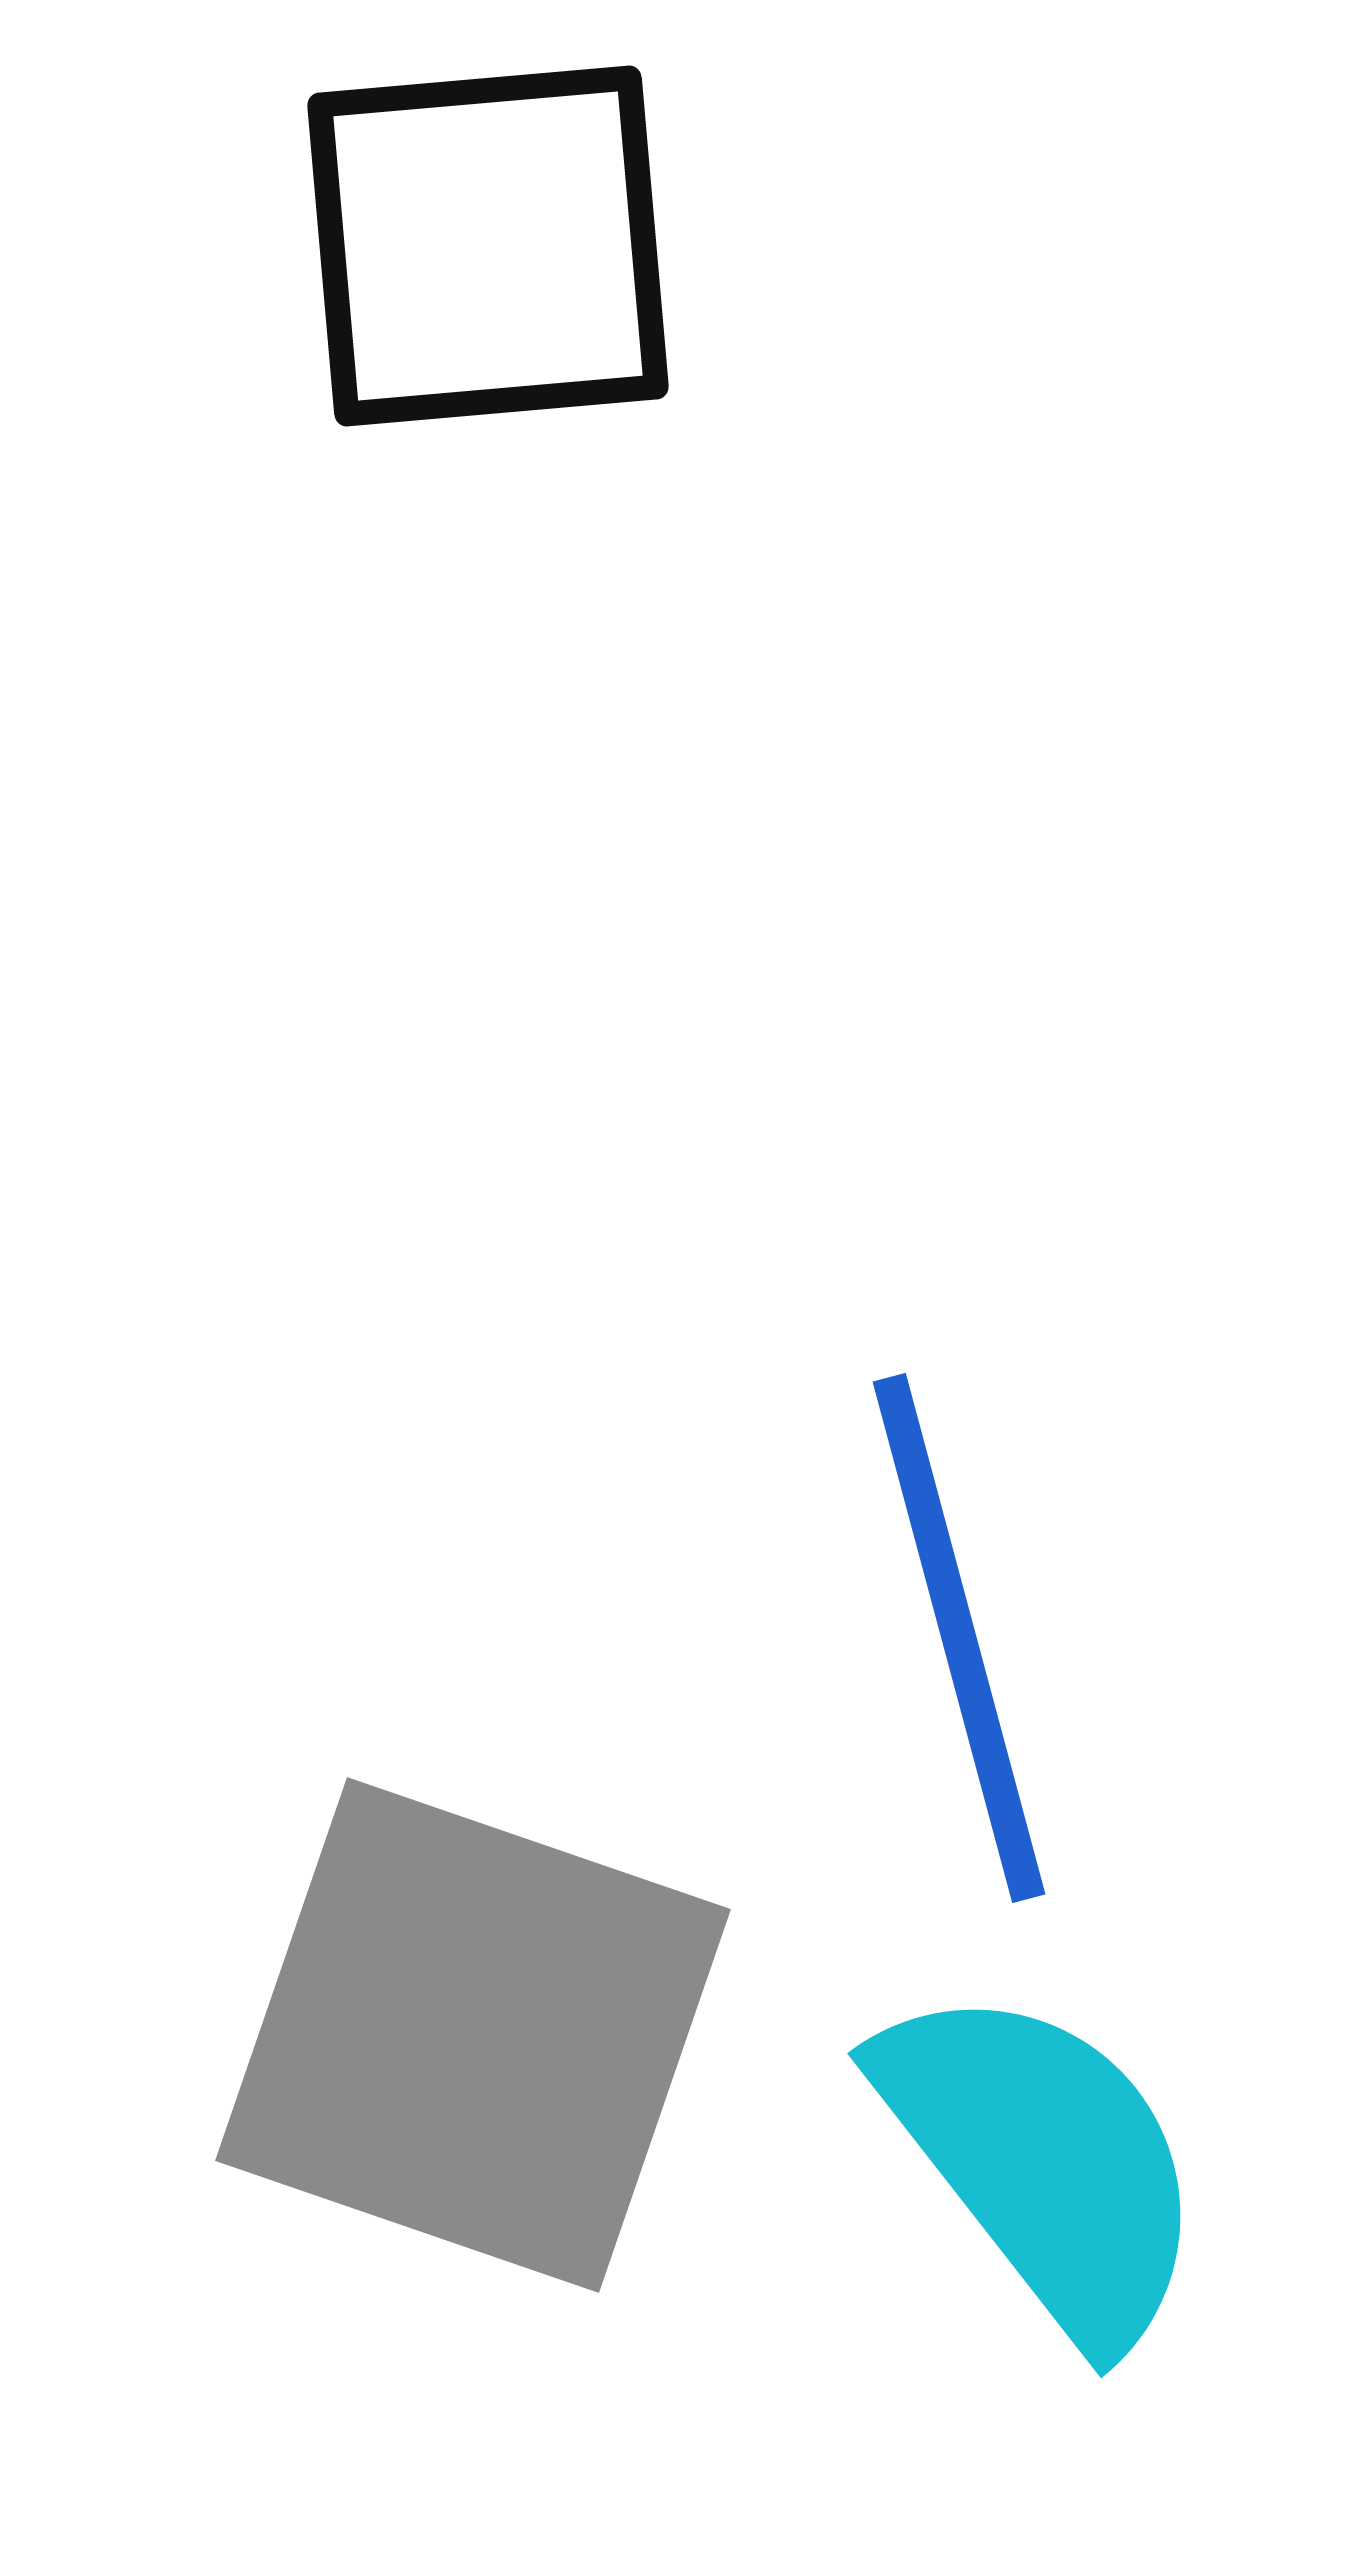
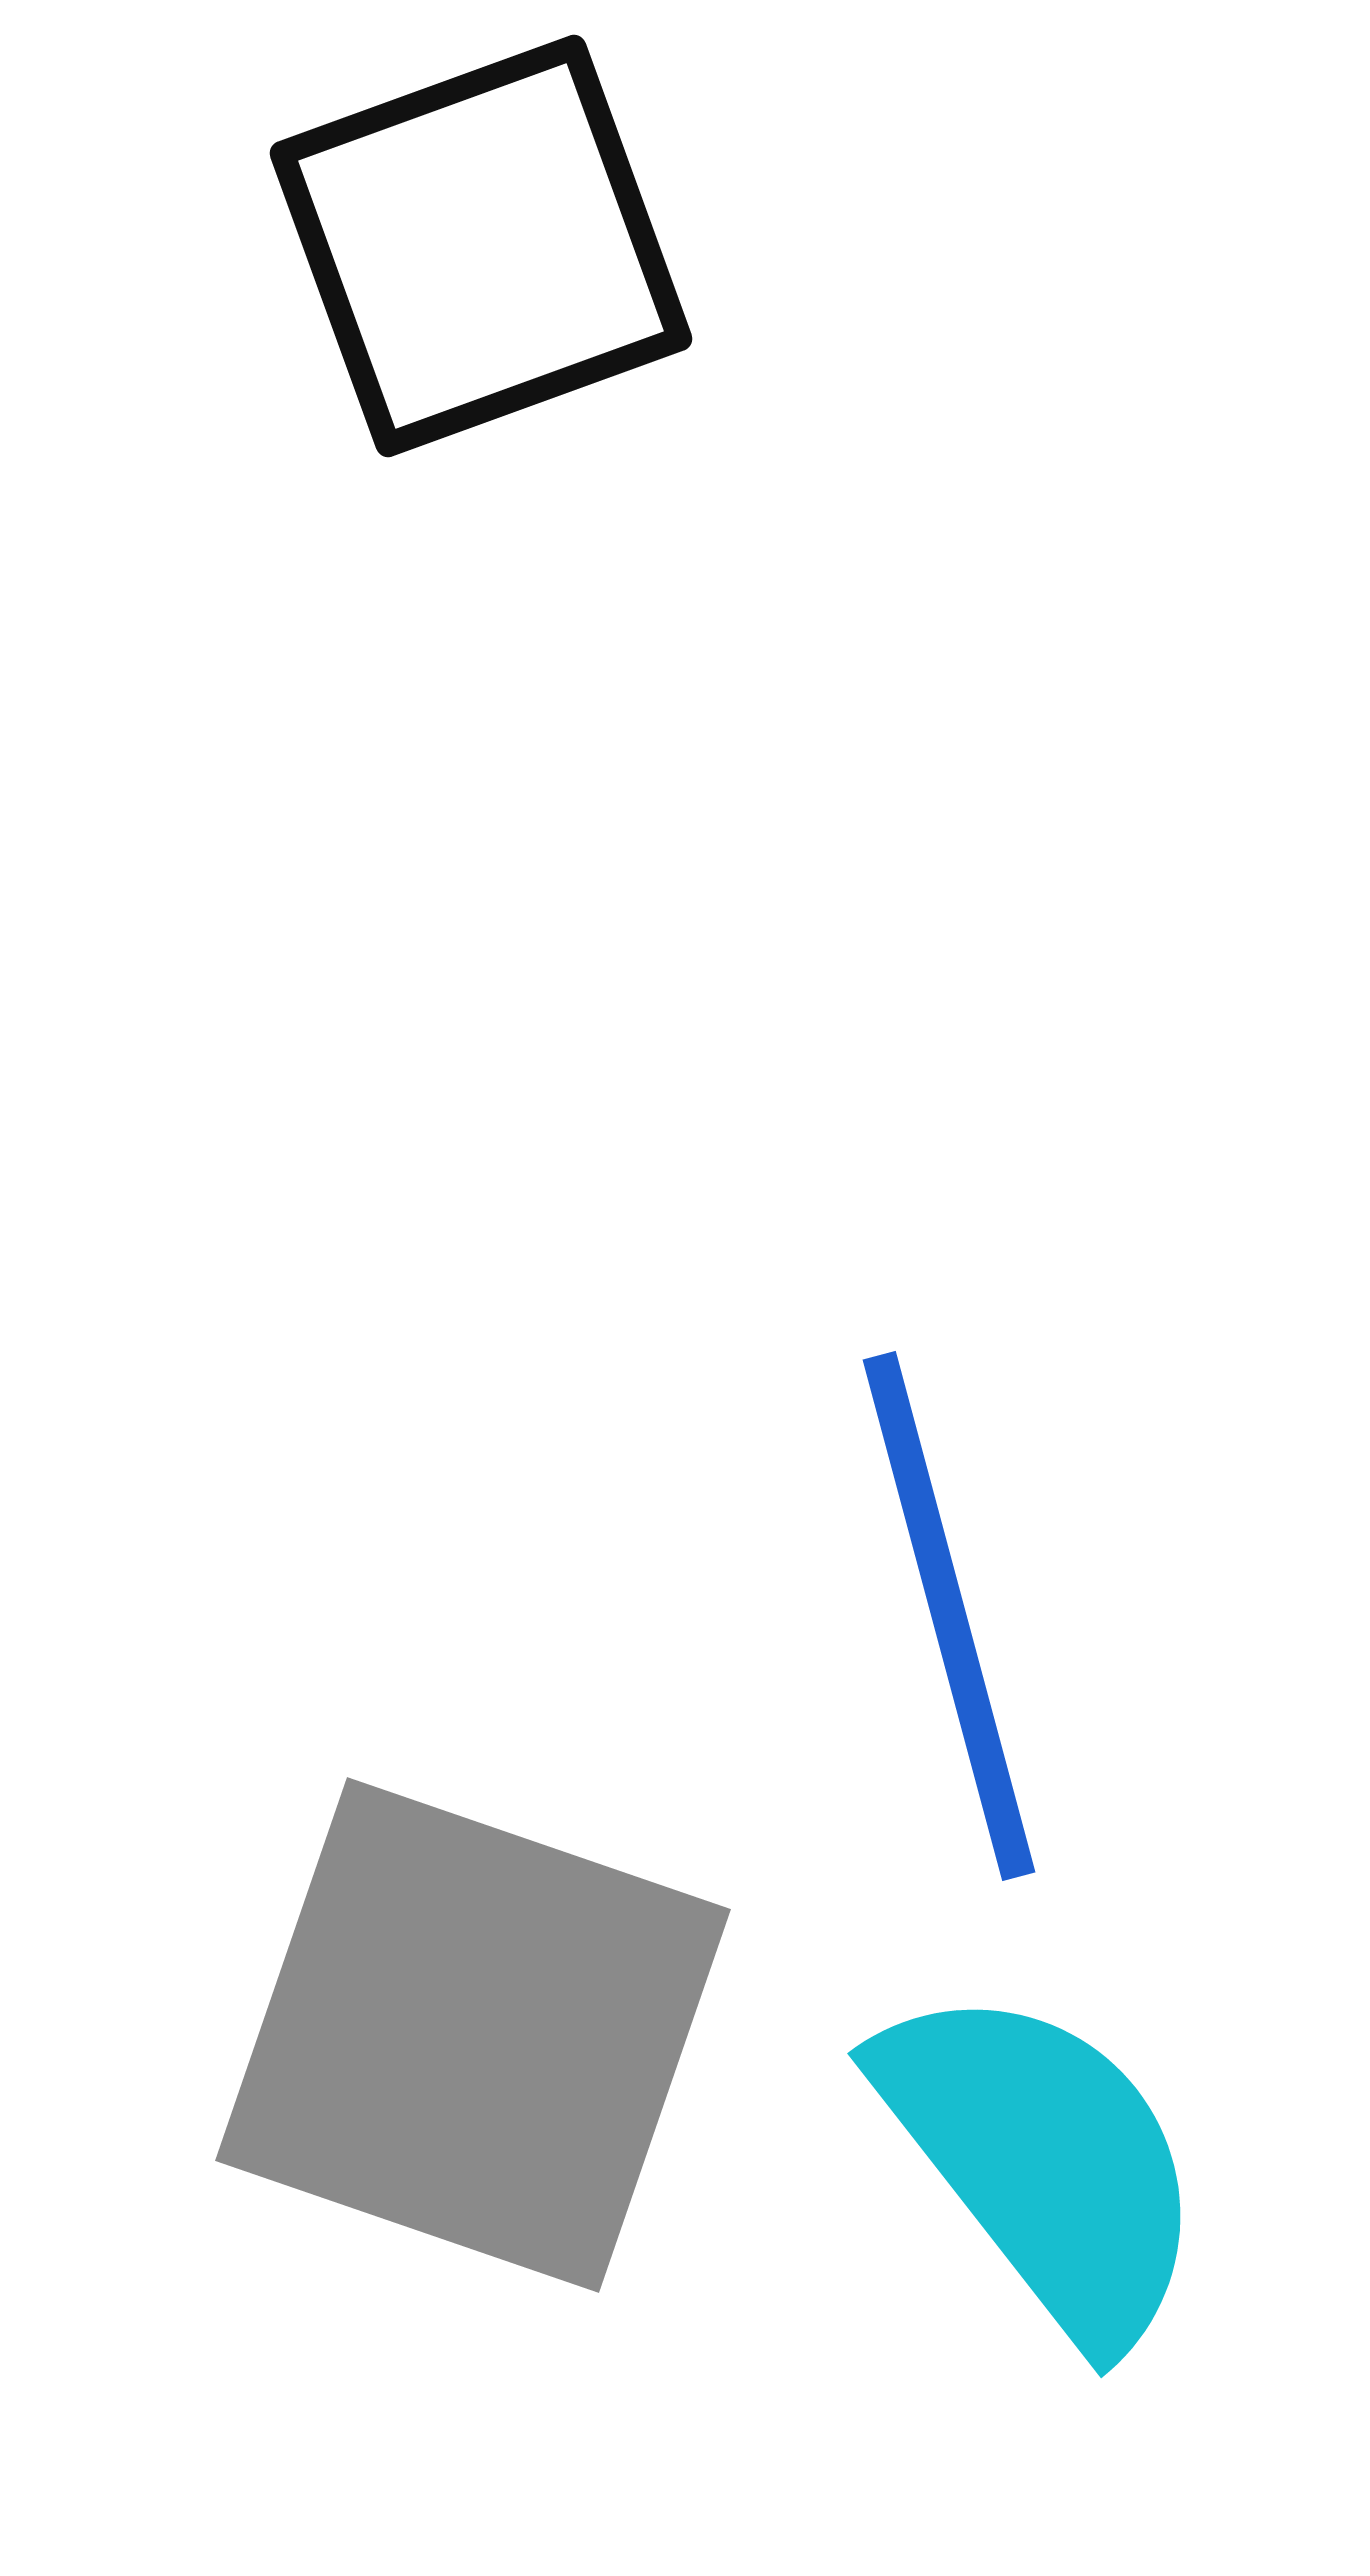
black square: moved 7 px left; rotated 15 degrees counterclockwise
blue line: moved 10 px left, 22 px up
